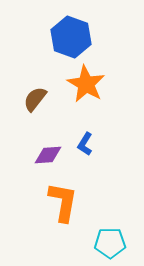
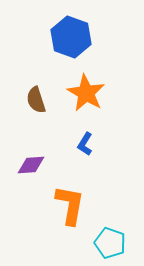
orange star: moved 9 px down
brown semicircle: moved 1 px right, 1 px down; rotated 56 degrees counterclockwise
purple diamond: moved 17 px left, 10 px down
orange L-shape: moved 7 px right, 3 px down
cyan pentagon: rotated 20 degrees clockwise
